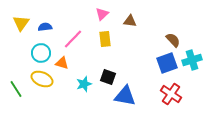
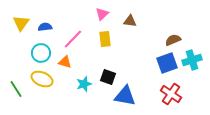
brown semicircle: rotated 70 degrees counterclockwise
orange triangle: moved 3 px right, 1 px up
